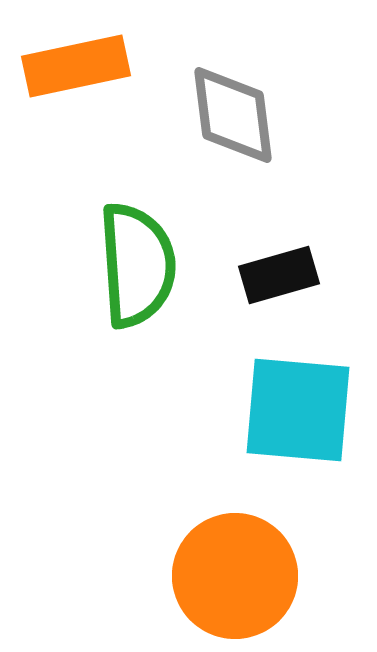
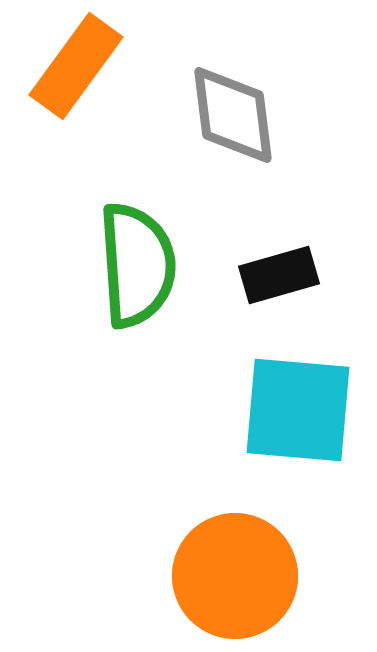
orange rectangle: rotated 42 degrees counterclockwise
